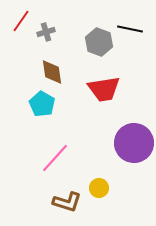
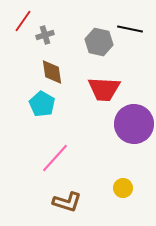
red line: moved 2 px right
gray cross: moved 1 px left, 3 px down
gray hexagon: rotated 8 degrees counterclockwise
red trapezoid: rotated 12 degrees clockwise
purple circle: moved 19 px up
yellow circle: moved 24 px right
